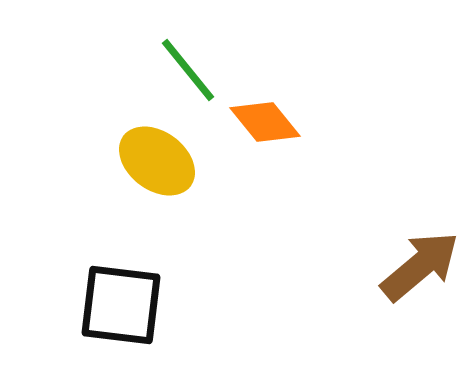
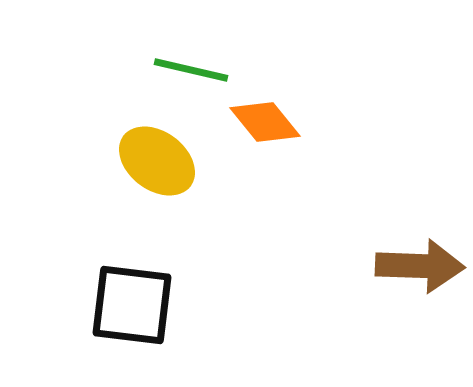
green line: moved 3 px right; rotated 38 degrees counterclockwise
brown arrow: rotated 42 degrees clockwise
black square: moved 11 px right
